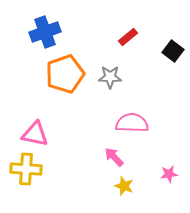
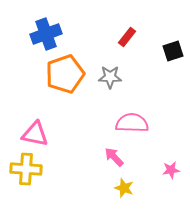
blue cross: moved 1 px right, 2 px down
red rectangle: moved 1 px left; rotated 12 degrees counterclockwise
black square: rotated 35 degrees clockwise
pink star: moved 2 px right, 4 px up
yellow star: moved 2 px down
